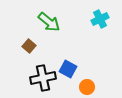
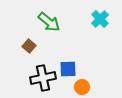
cyan cross: rotated 18 degrees counterclockwise
blue square: rotated 30 degrees counterclockwise
orange circle: moved 5 px left
